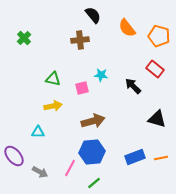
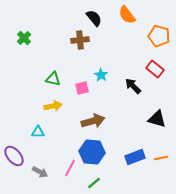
black semicircle: moved 1 px right, 3 px down
orange semicircle: moved 13 px up
cyan star: rotated 24 degrees clockwise
blue hexagon: rotated 10 degrees clockwise
